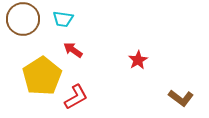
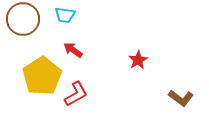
cyan trapezoid: moved 2 px right, 4 px up
red L-shape: moved 3 px up
